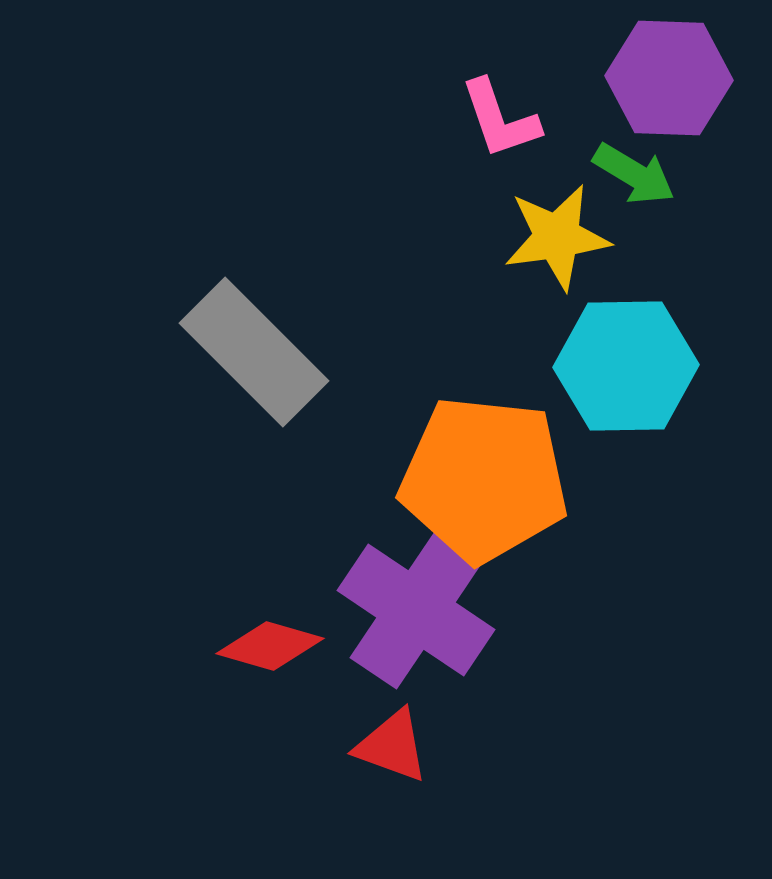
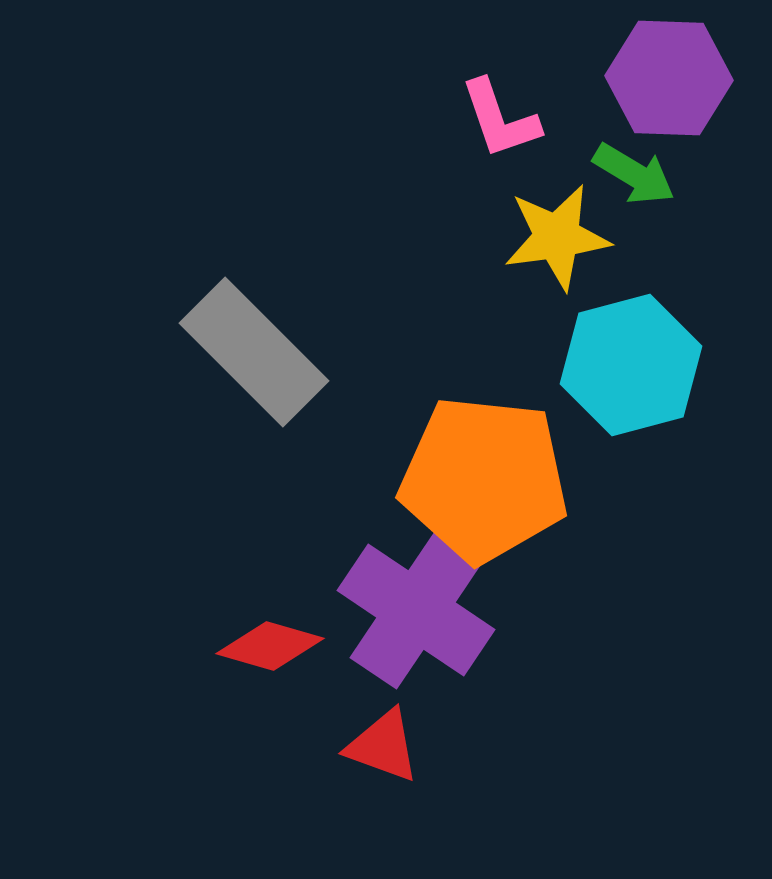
cyan hexagon: moved 5 px right, 1 px up; rotated 14 degrees counterclockwise
red triangle: moved 9 px left
